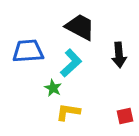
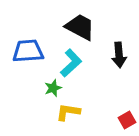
green star: rotated 24 degrees clockwise
red square: moved 2 px right, 4 px down; rotated 18 degrees counterclockwise
